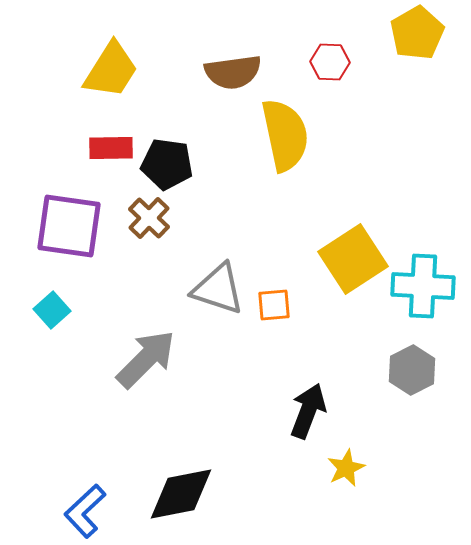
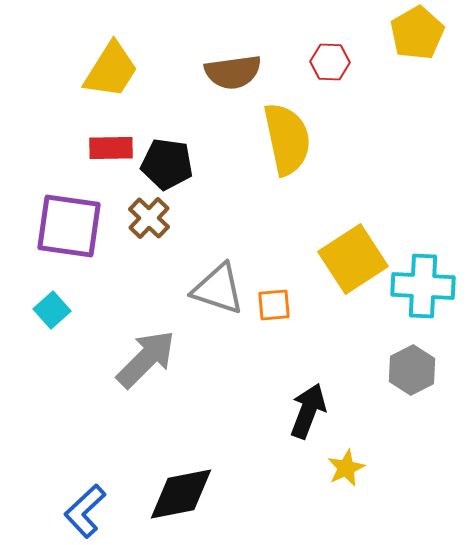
yellow semicircle: moved 2 px right, 4 px down
